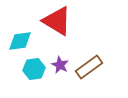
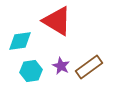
purple star: moved 1 px right, 1 px down
cyan hexagon: moved 3 px left, 2 px down
